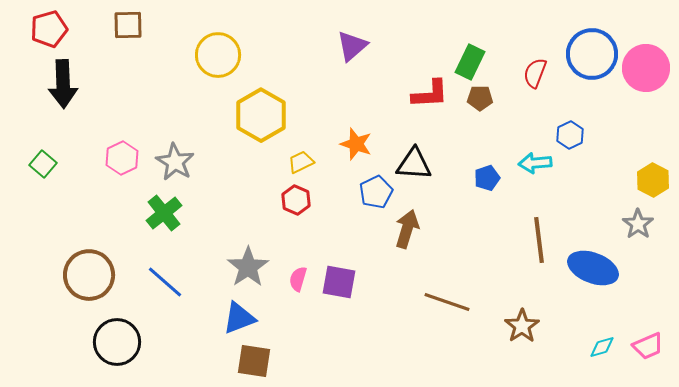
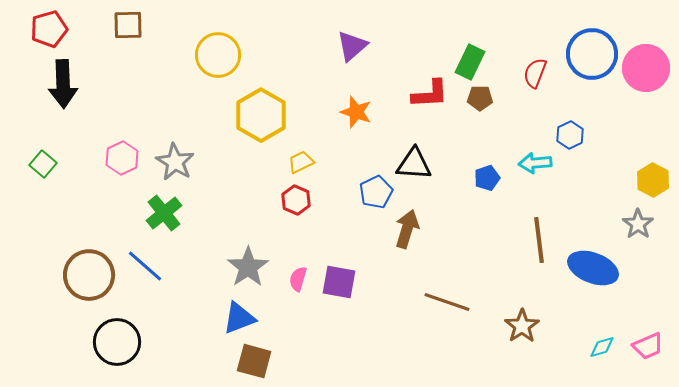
orange star at (356, 144): moved 32 px up
blue line at (165, 282): moved 20 px left, 16 px up
brown square at (254, 361): rotated 6 degrees clockwise
